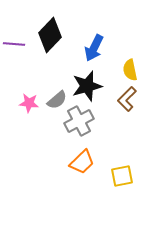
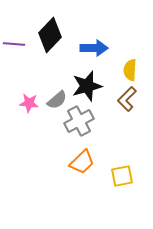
blue arrow: rotated 116 degrees counterclockwise
yellow semicircle: rotated 15 degrees clockwise
